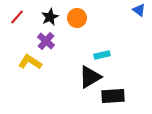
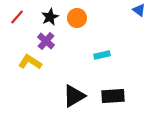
black triangle: moved 16 px left, 19 px down
